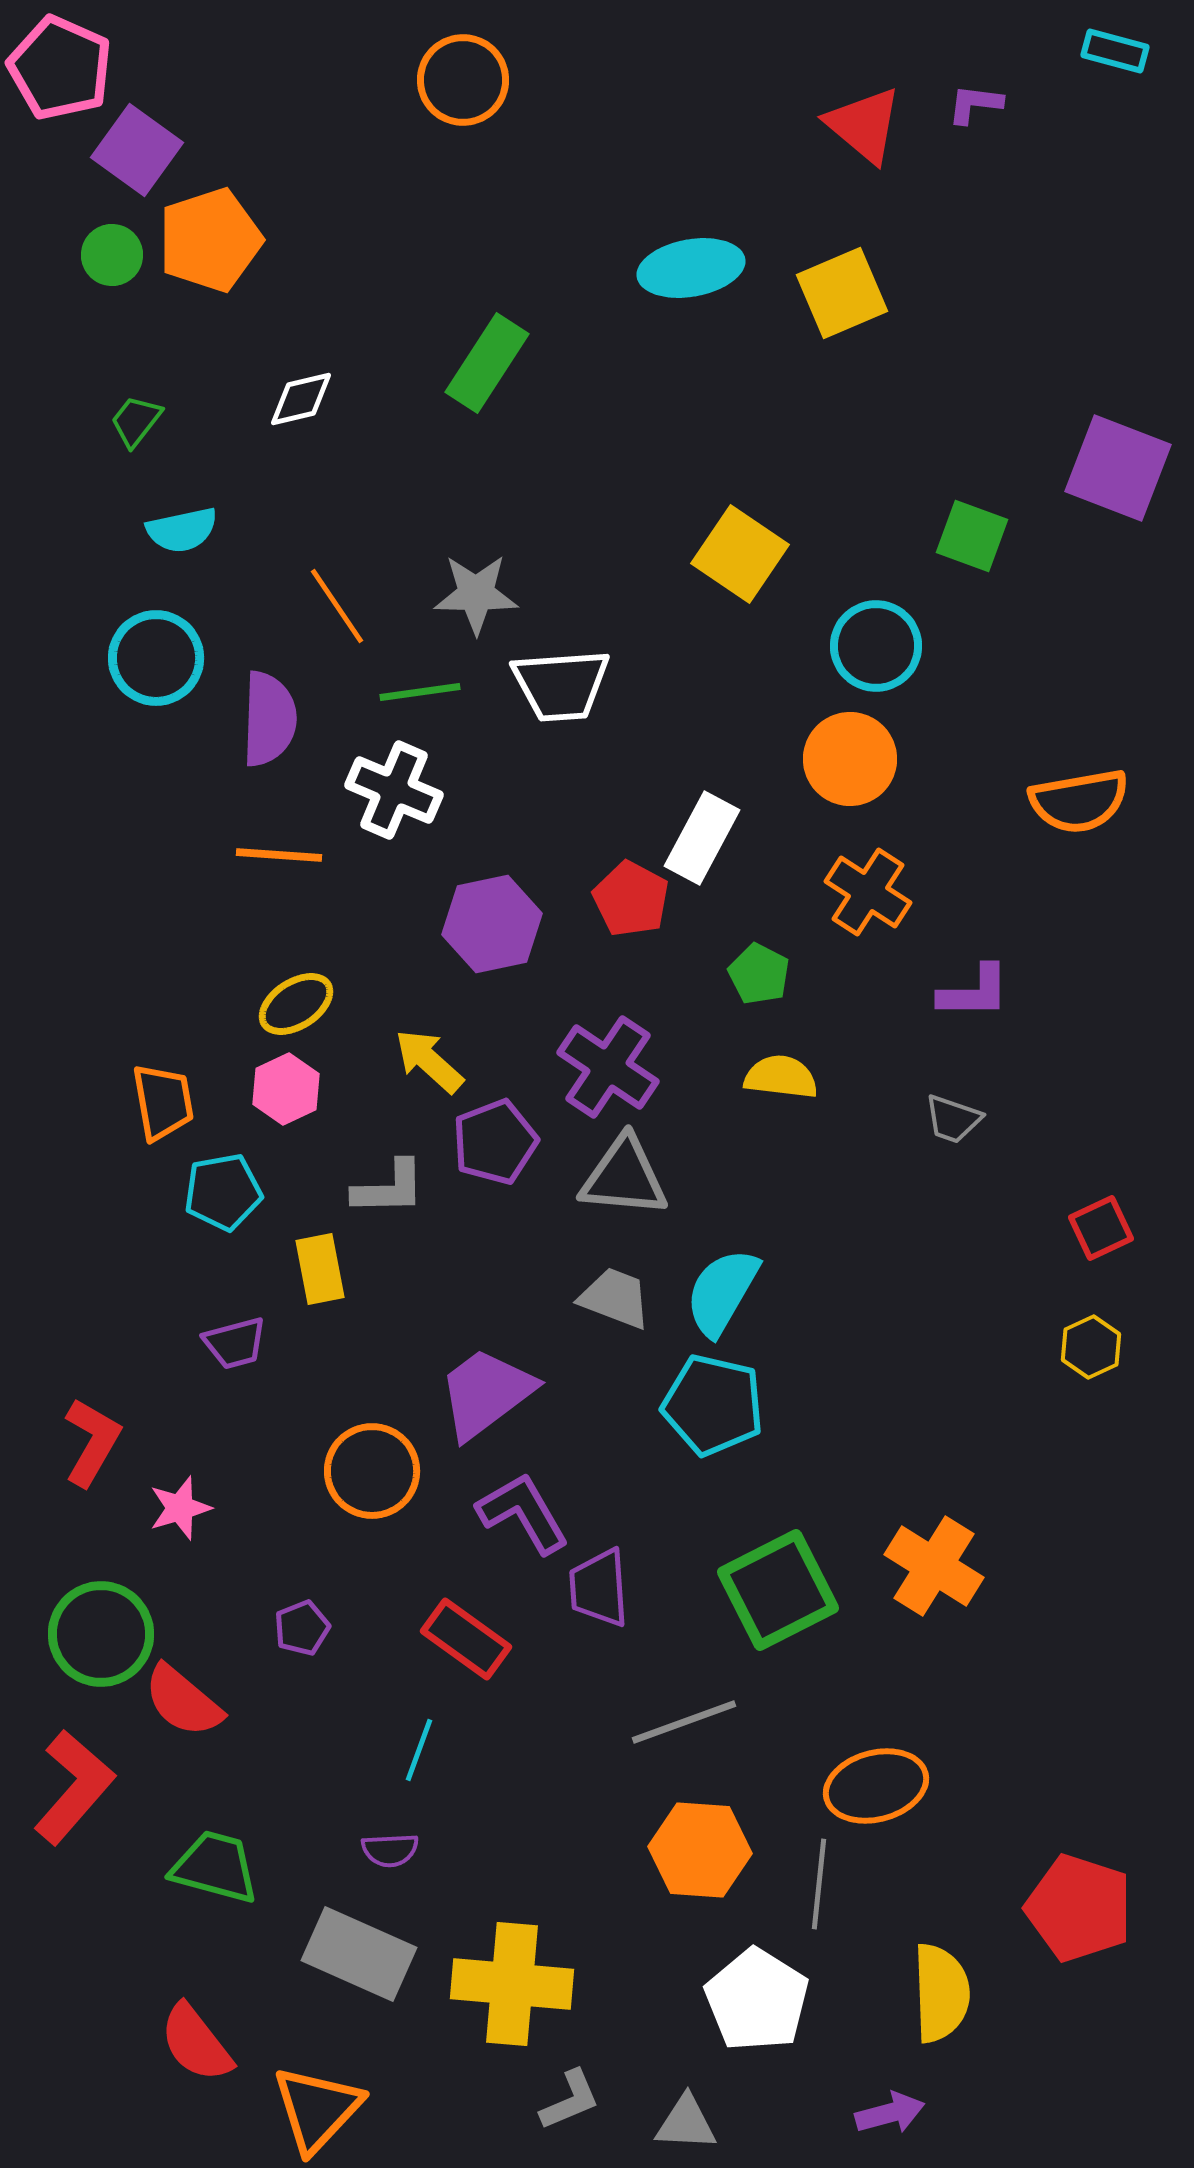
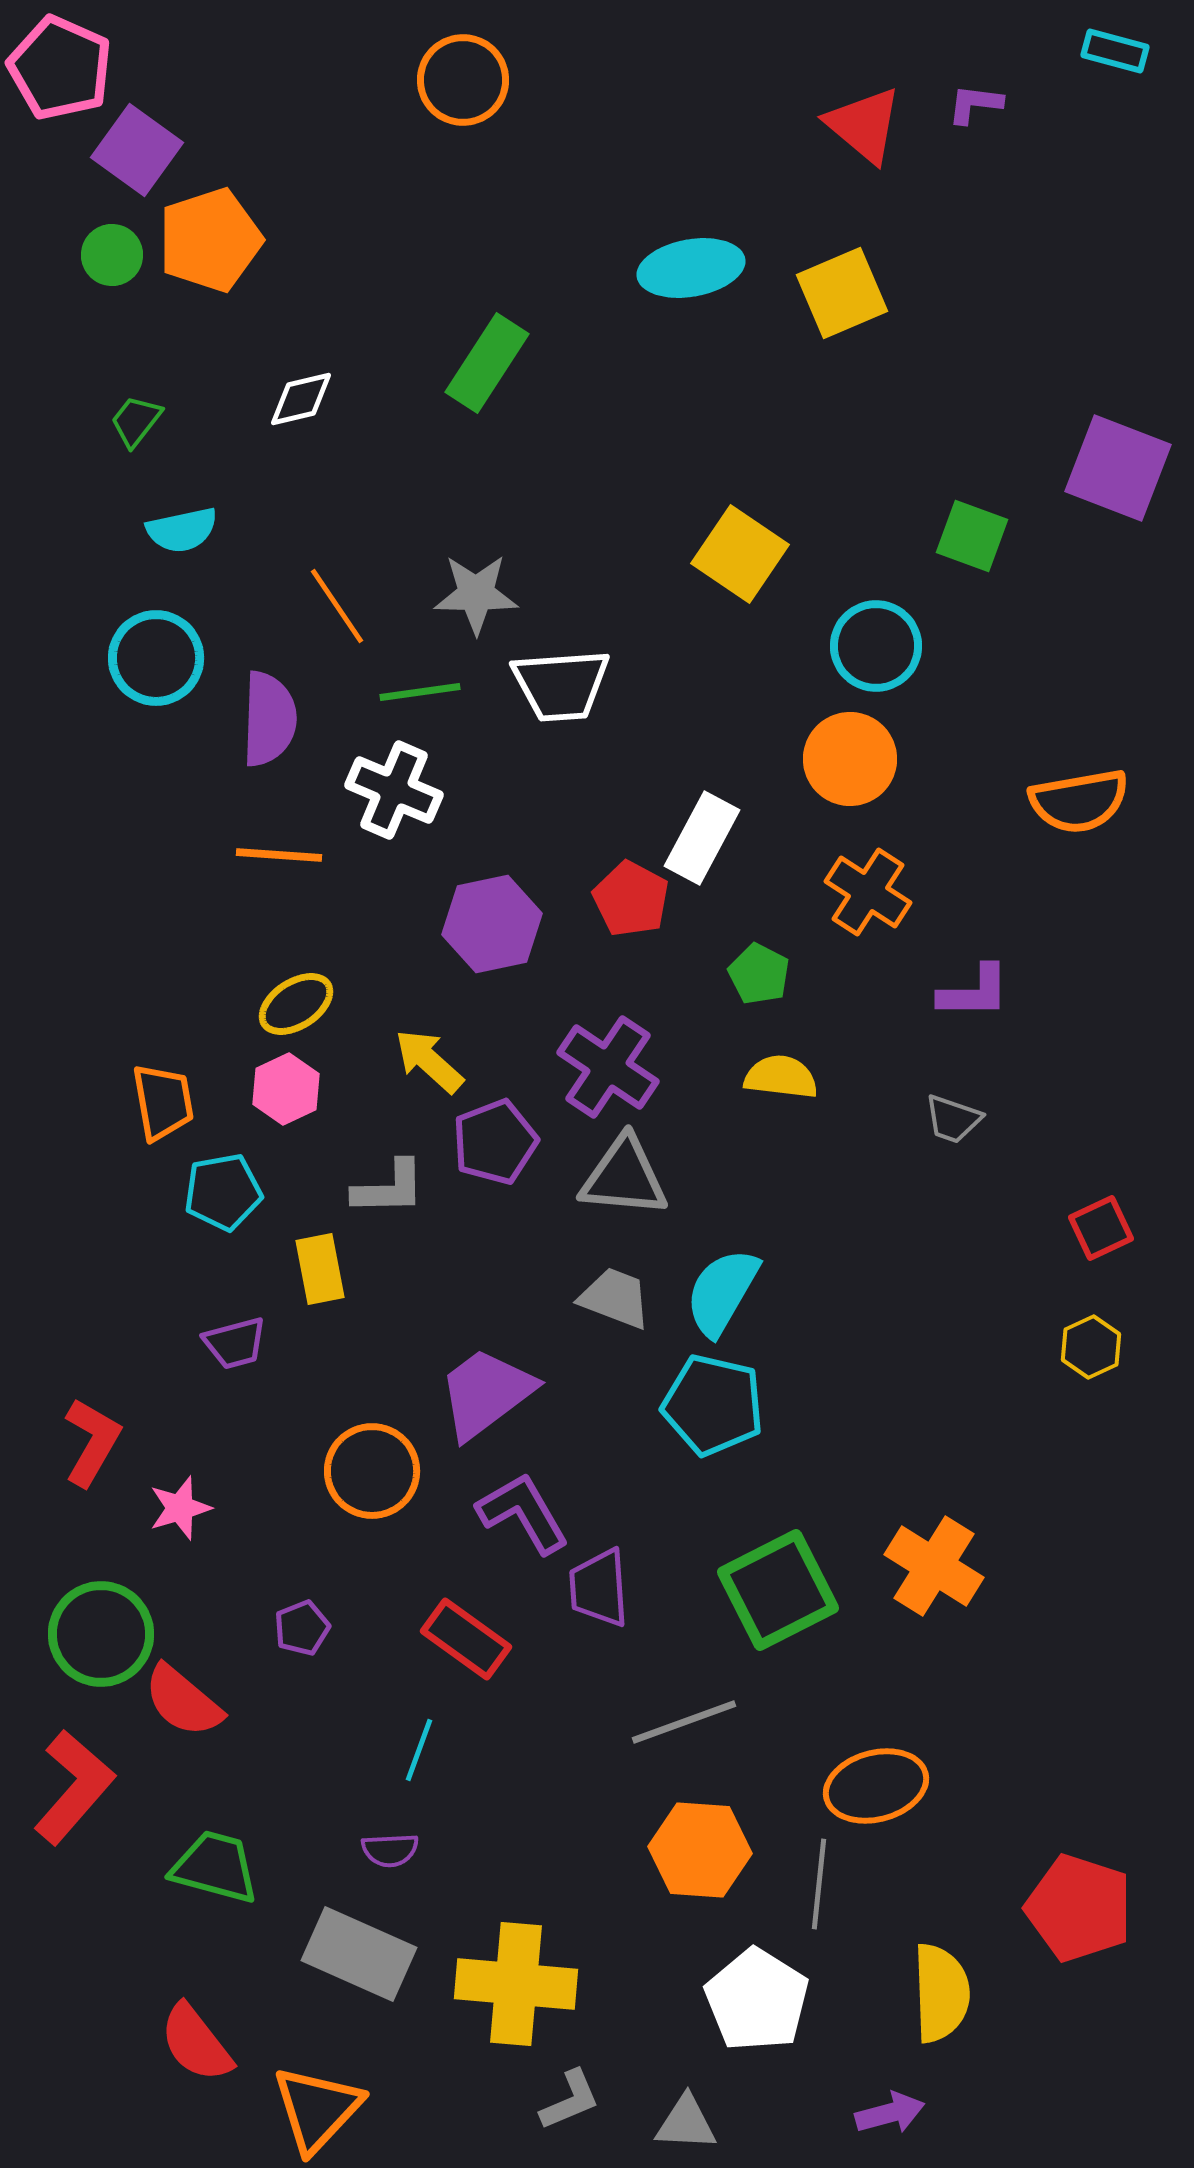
yellow cross at (512, 1984): moved 4 px right
